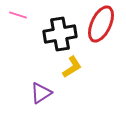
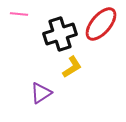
pink line: moved 1 px right, 1 px up; rotated 12 degrees counterclockwise
red ellipse: rotated 15 degrees clockwise
black cross: rotated 8 degrees counterclockwise
